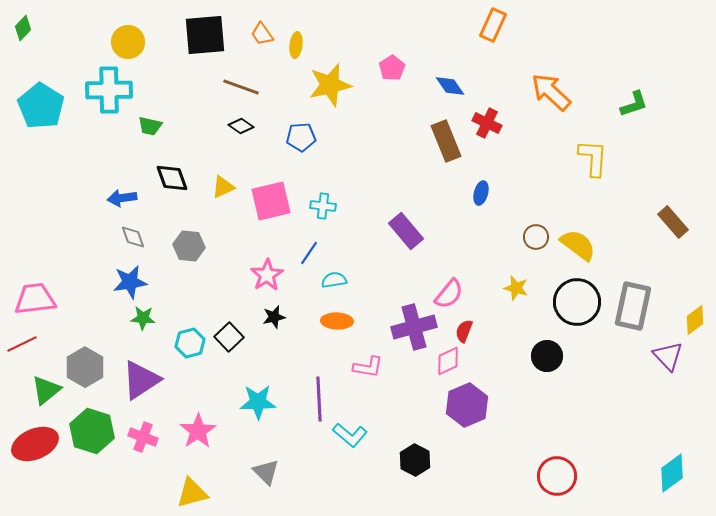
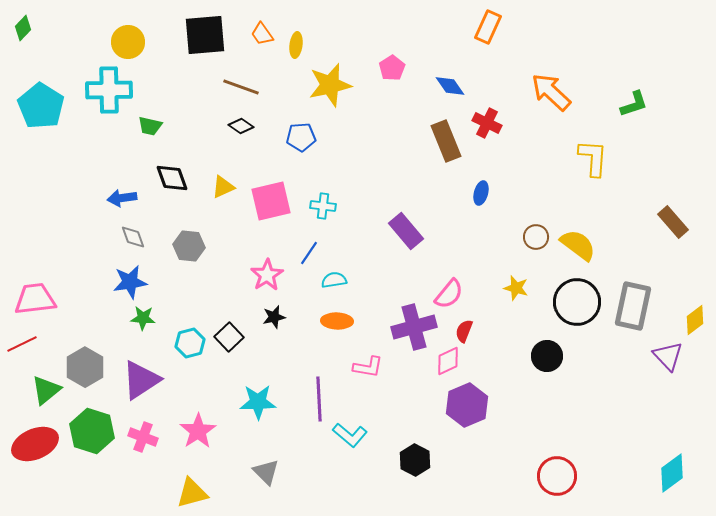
orange rectangle at (493, 25): moved 5 px left, 2 px down
